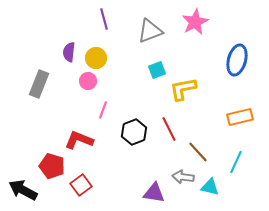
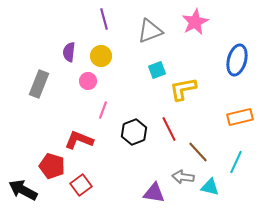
yellow circle: moved 5 px right, 2 px up
